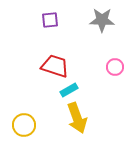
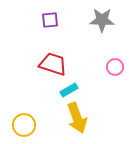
red trapezoid: moved 2 px left, 2 px up
